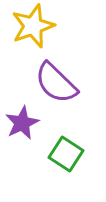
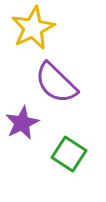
yellow star: moved 2 px down; rotated 6 degrees counterclockwise
green square: moved 3 px right
